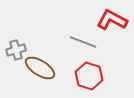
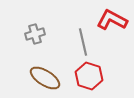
gray line: rotated 56 degrees clockwise
gray cross: moved 19 px right, 16 px up
brown ellipse: moved 5 px right, 10 px down
